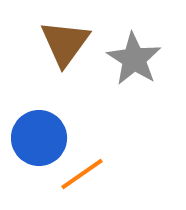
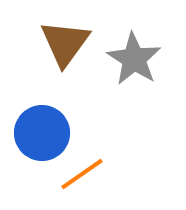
blue circle: moved 3 px right, 5 px up
